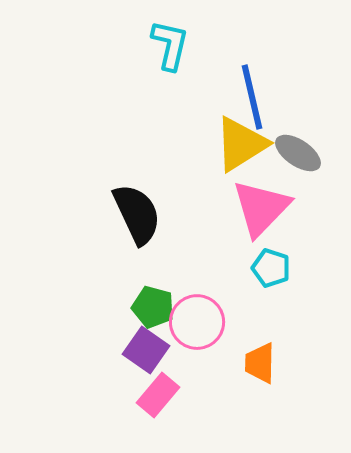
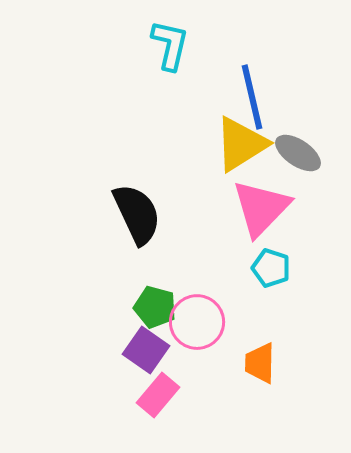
green pentagon: moved 2 px right
